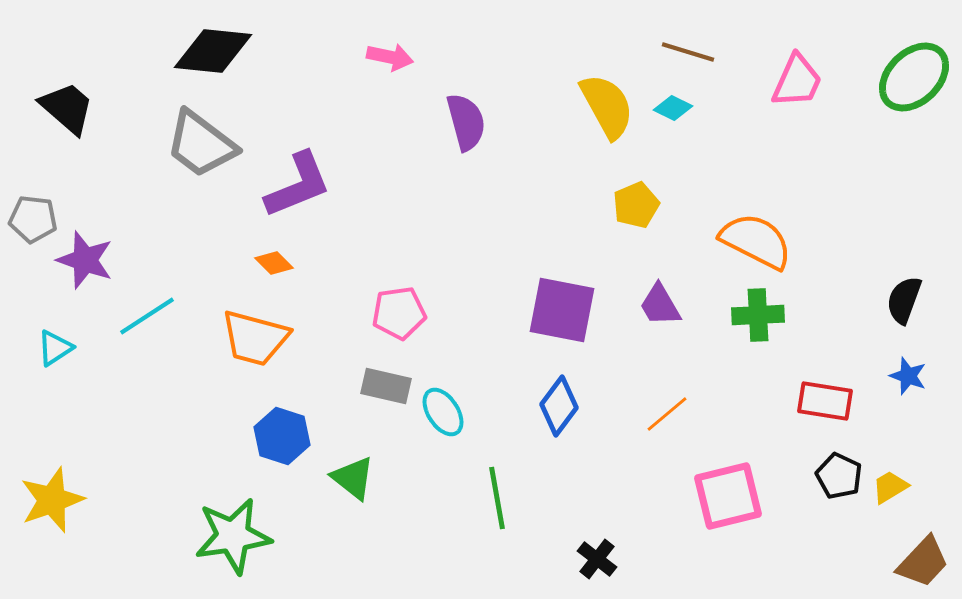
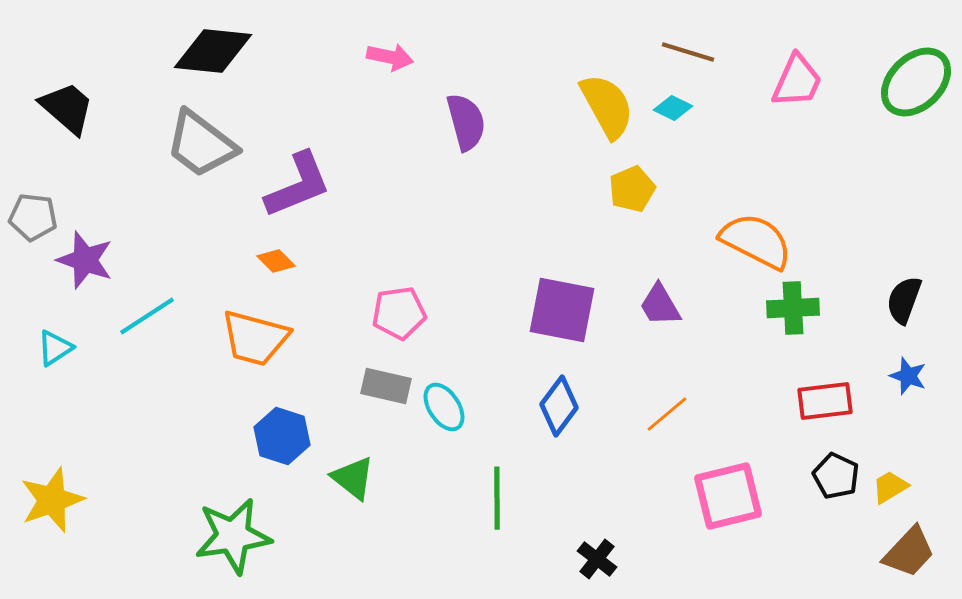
green ellipse: moved 2 px right, 5 px down
yellow pentagon: moved 4 px left, 16 px up
gray pentagon: moved 2 px up
orange diamond: moved 2 px right, 2 px up
green cross: moved 35 px right, 7 px up
red rectangle: rotated 16 degrees counterclockwise
cyan ellipse: moved 1 px right, 5 px up
black pentagon: moved 3 px left
green line: rotated 10 degrees clockwise
brown trapezoid: moved 14 px left, 10 px up
